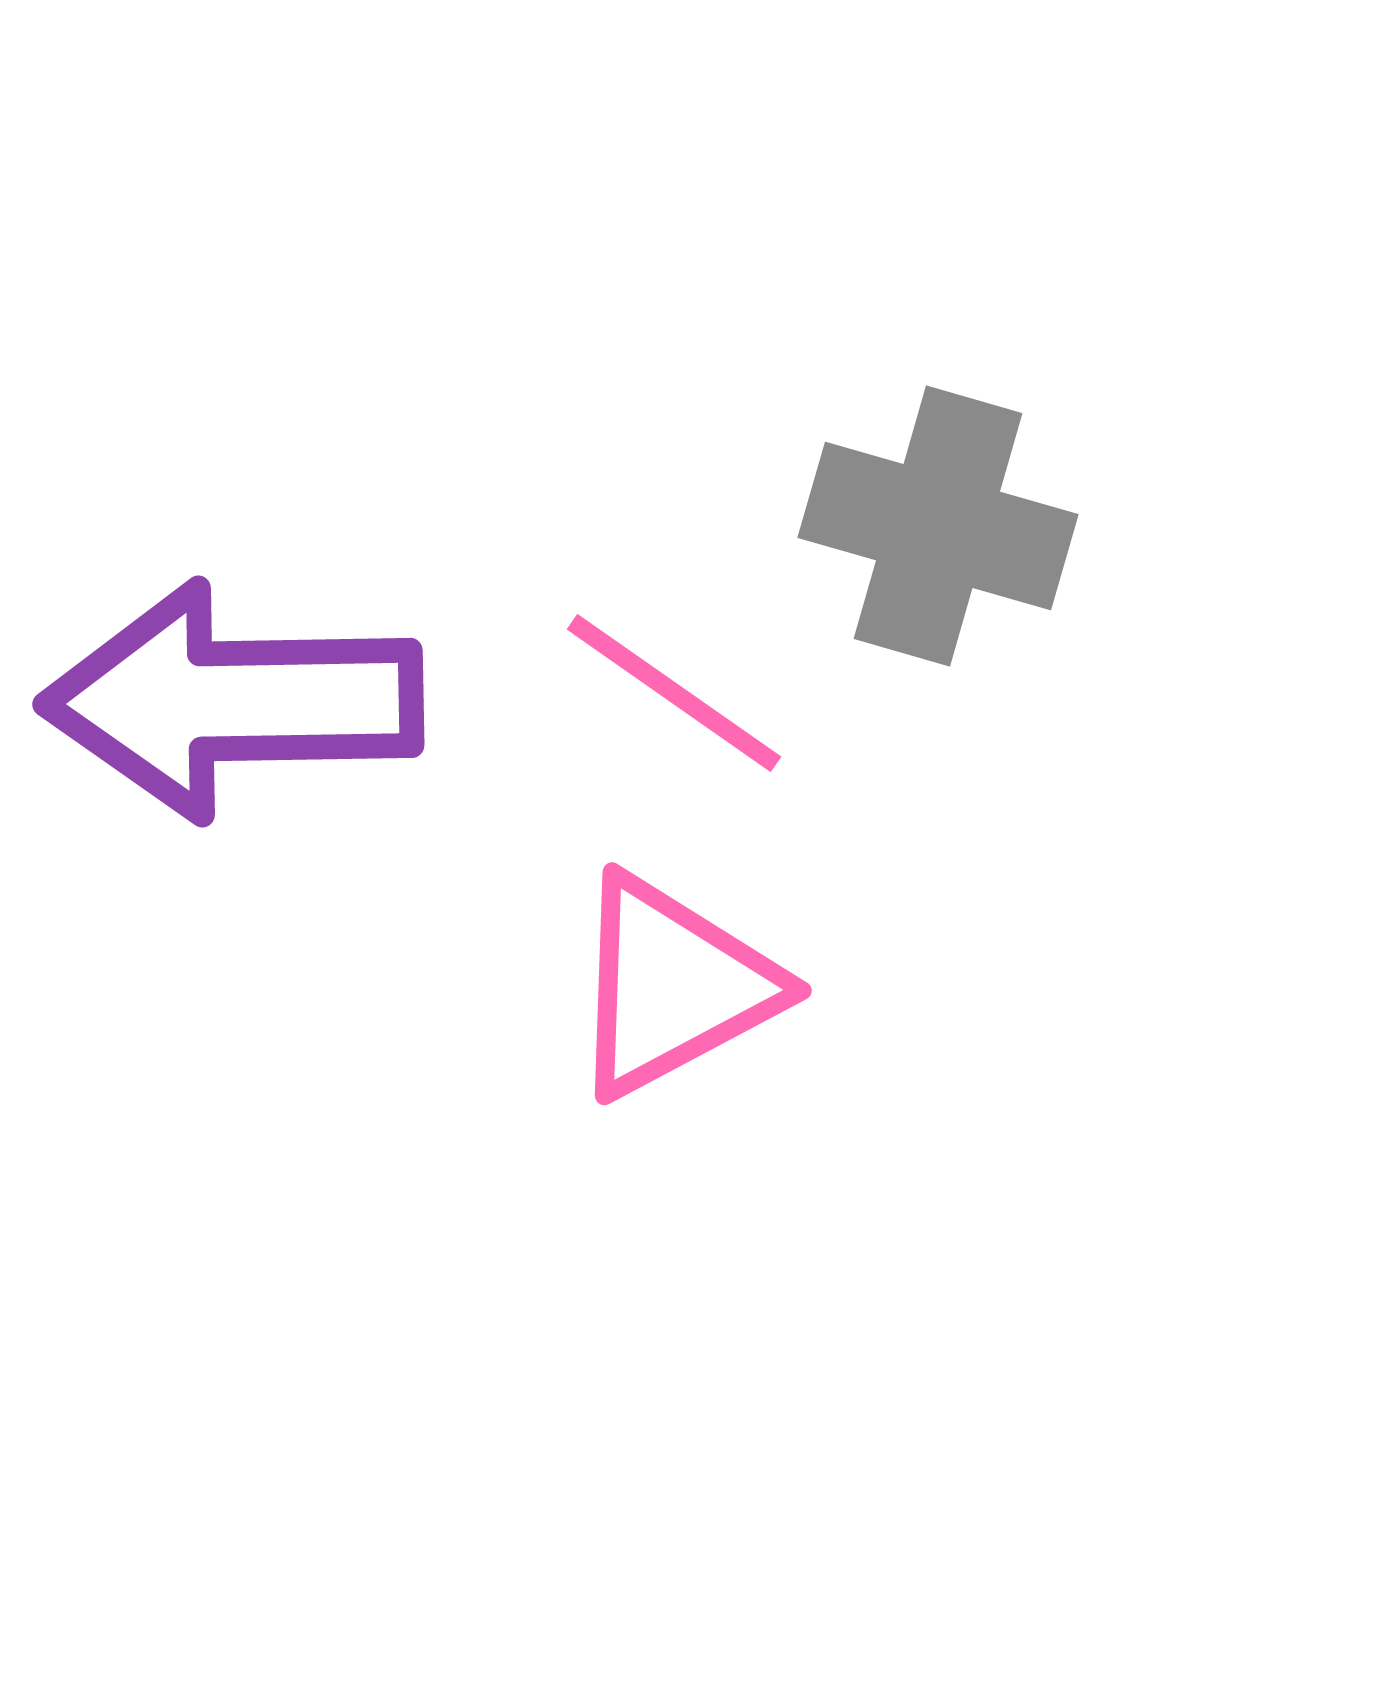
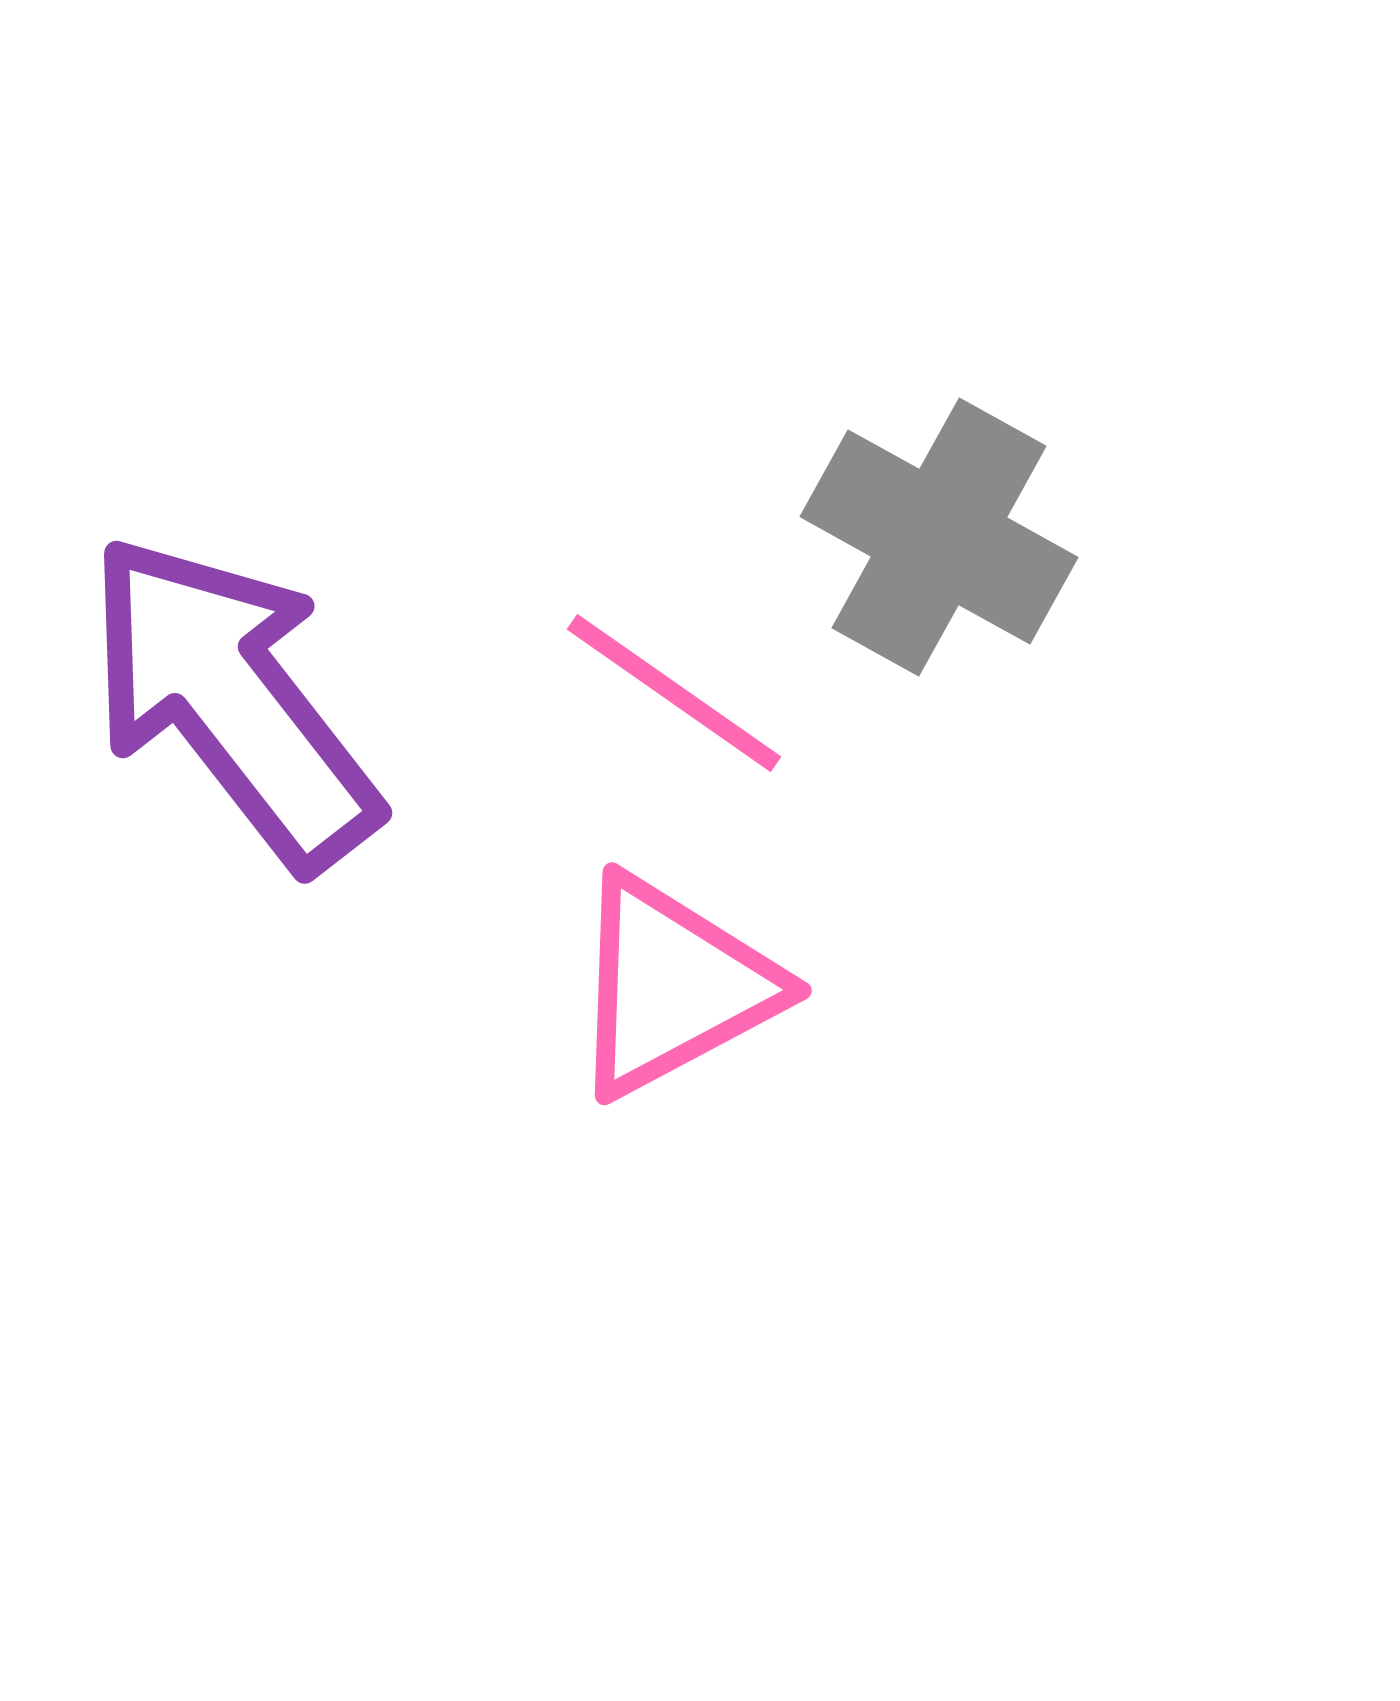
gray cross: moved 1 px right, 11 px down; rotated 13 degrees clockwise
purple arrow: rotated 53 degrees clockwise
